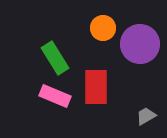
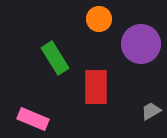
orange circle: moved 4 px left, 9 px up
purple circle: moved 1 px right
pink rectangle: moved 22 px left, 23 px down
gray trapezoid: moved 5 px right, 5 px up
